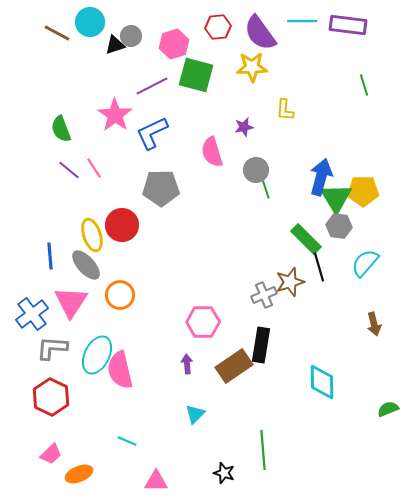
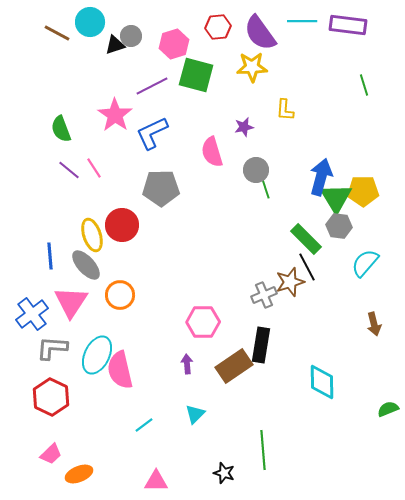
black line at (319, 267): moved 12 px left; rotated 12 degrees counterclockwise
cyan line at (127, 441): moved 17 px right, 16 px up; rotated 60 degrees counterclockwise
